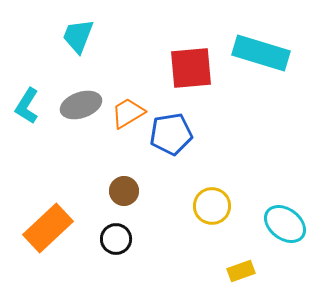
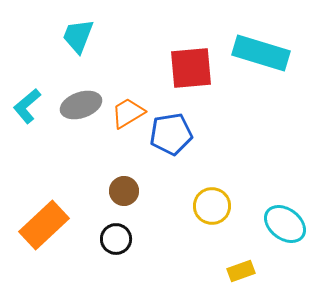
cyan L-shape: rotated 18 degrees clockwise
orange rectangle: moved 4 px left, 3 px up
